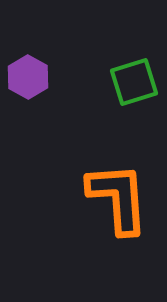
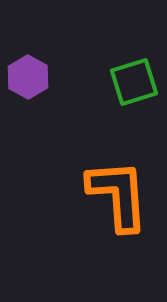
orange L-shape: moved 3 px up
